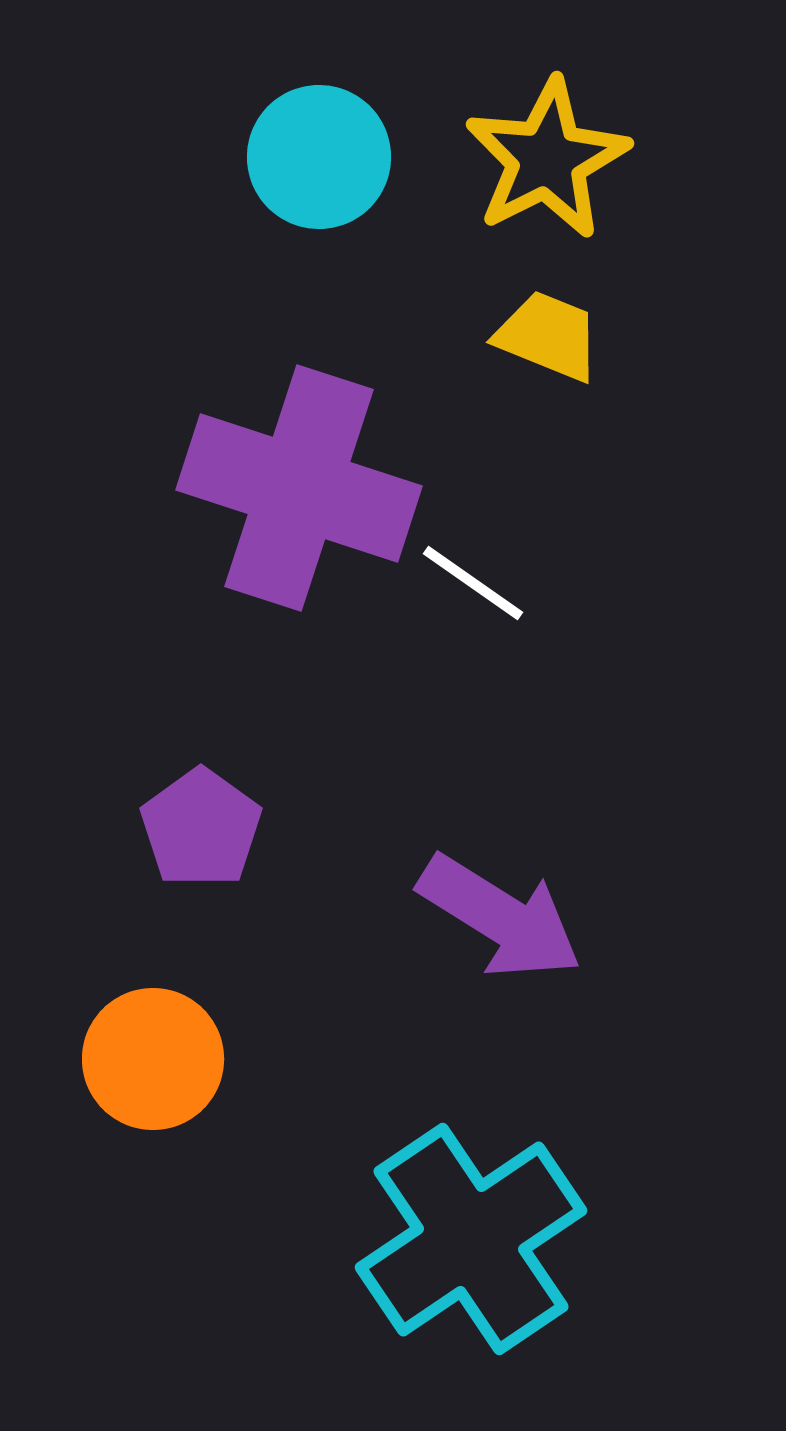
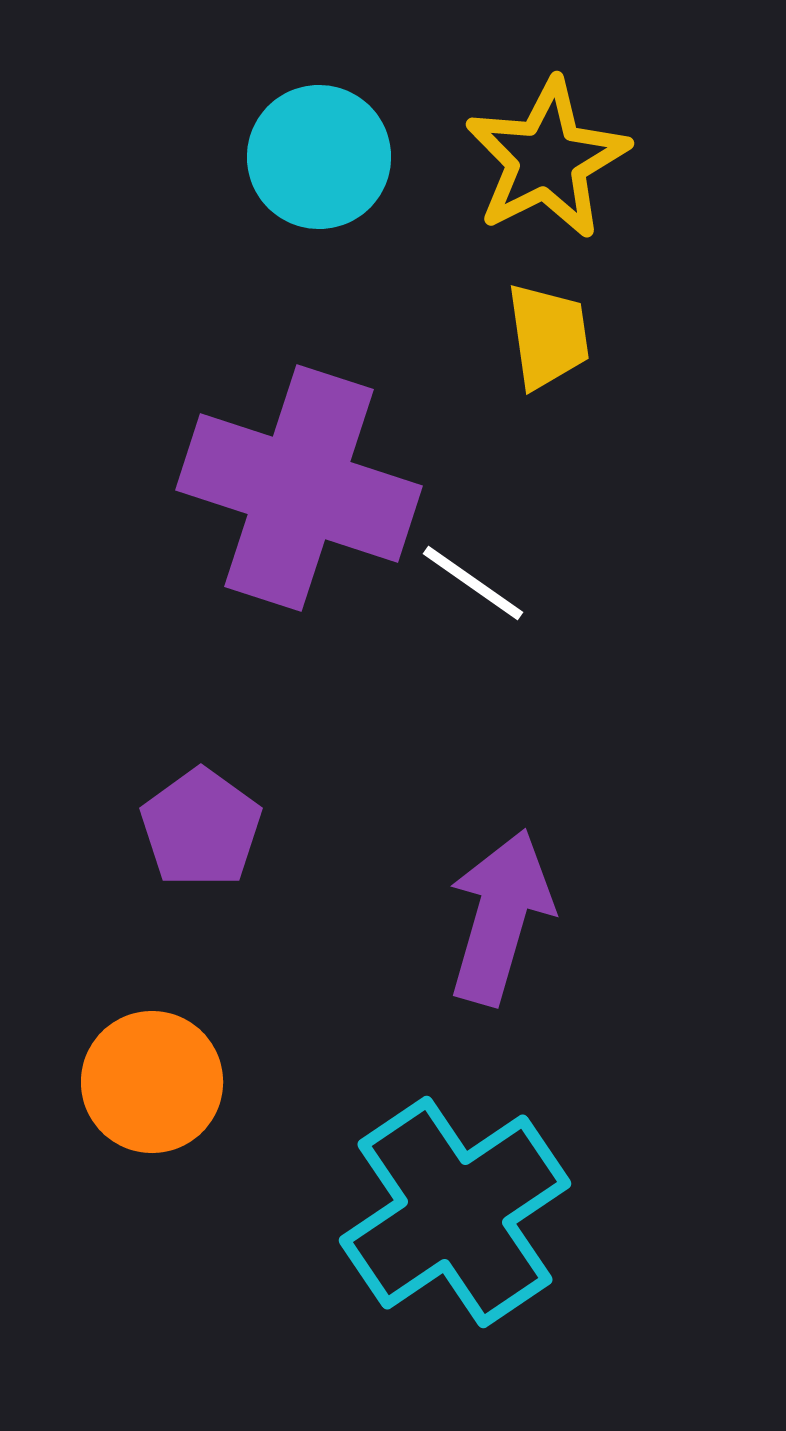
yellow trapezoid: rotated 60 degrees clockwise
purple arrow: rotated 106 degrees counterclockwise
orange circle: moved 1 px left, 23 px down
cyan cross: moved 16 px left, 27 px up
